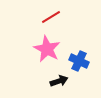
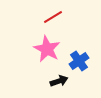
red line: moved 2 px right
blue cross: rotated 30 degrees clockwise
